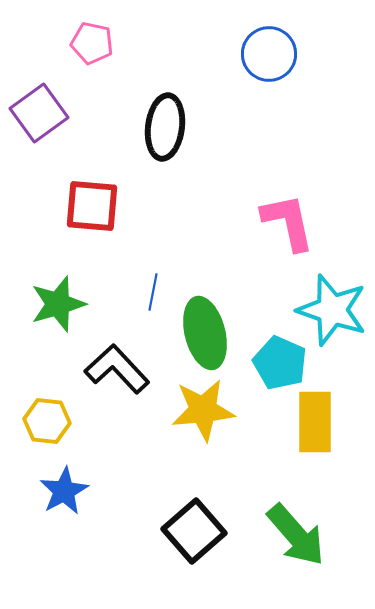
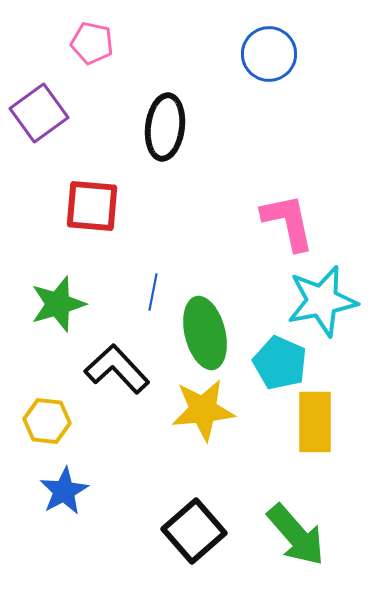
cyan star: moved 10 px left, 9 px up; rotated 30 degrees counterclockwise
